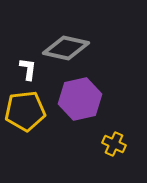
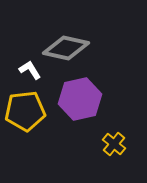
white L-shape: moved 2 px right, 1 px down; rotated 40 degrees counterclockwise
yellow cross: rotated 15 degrees clockwise
